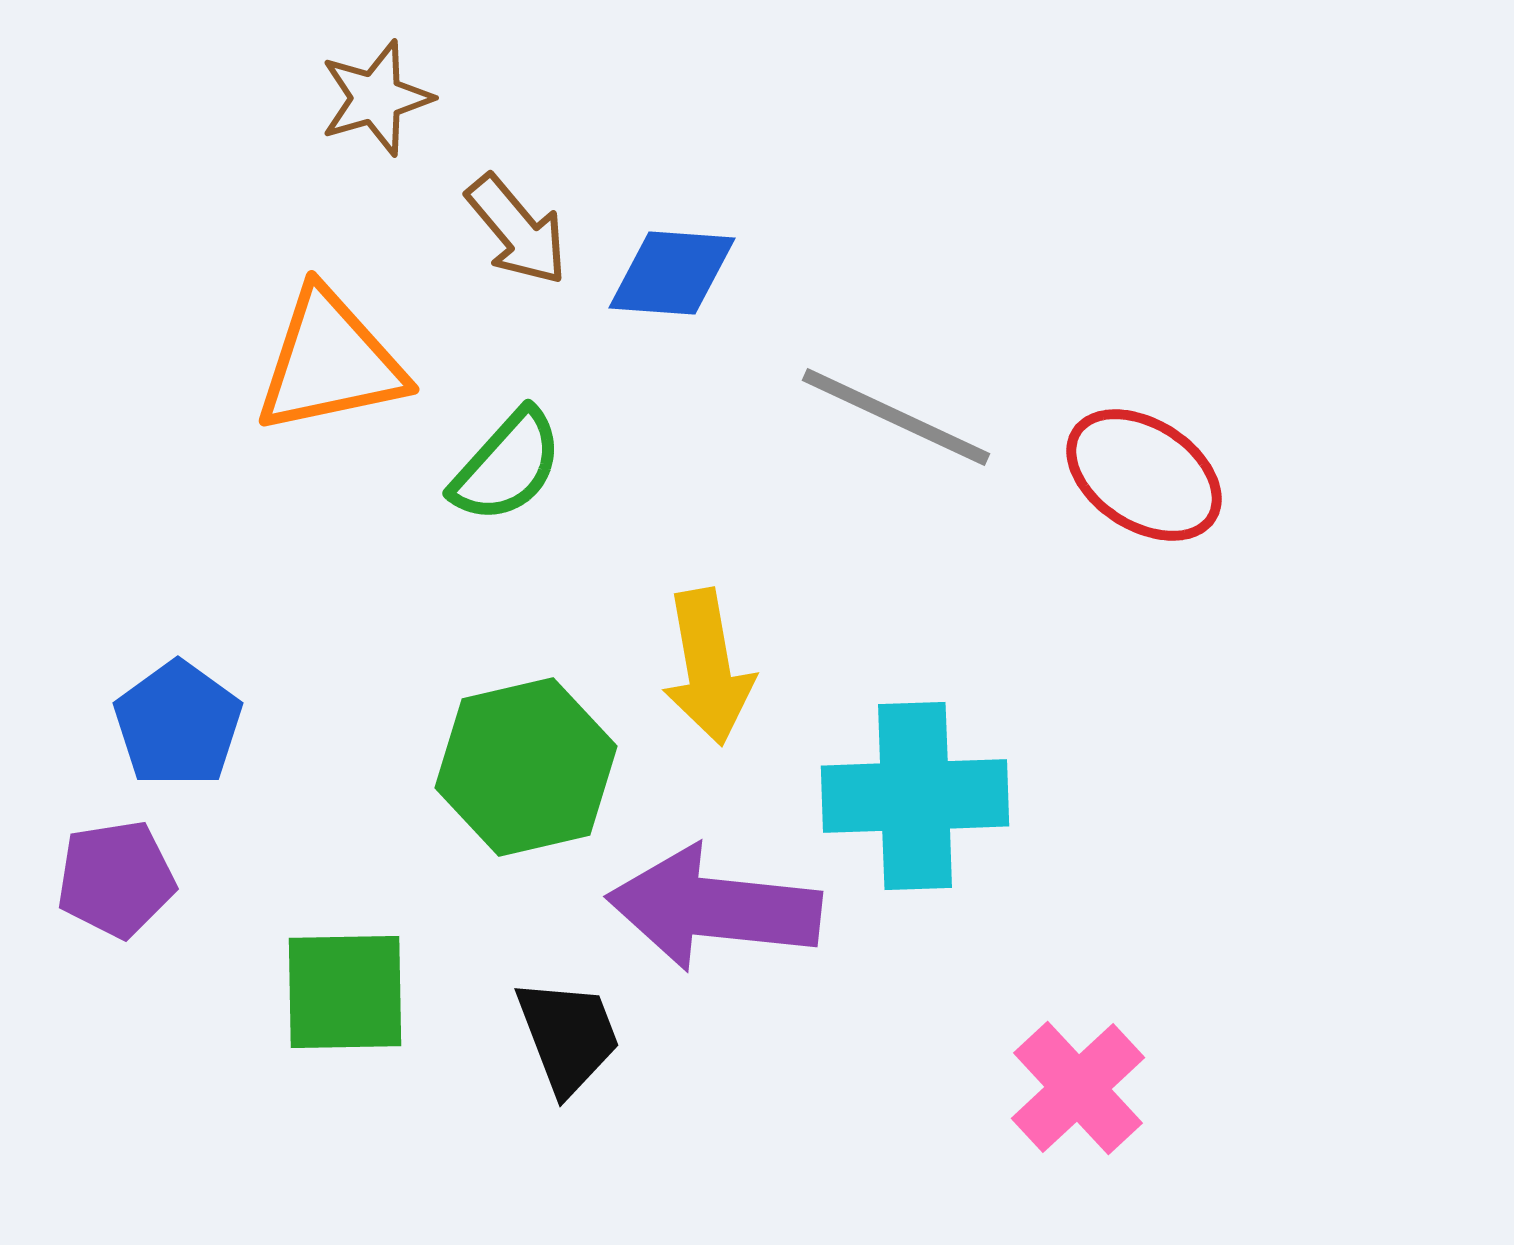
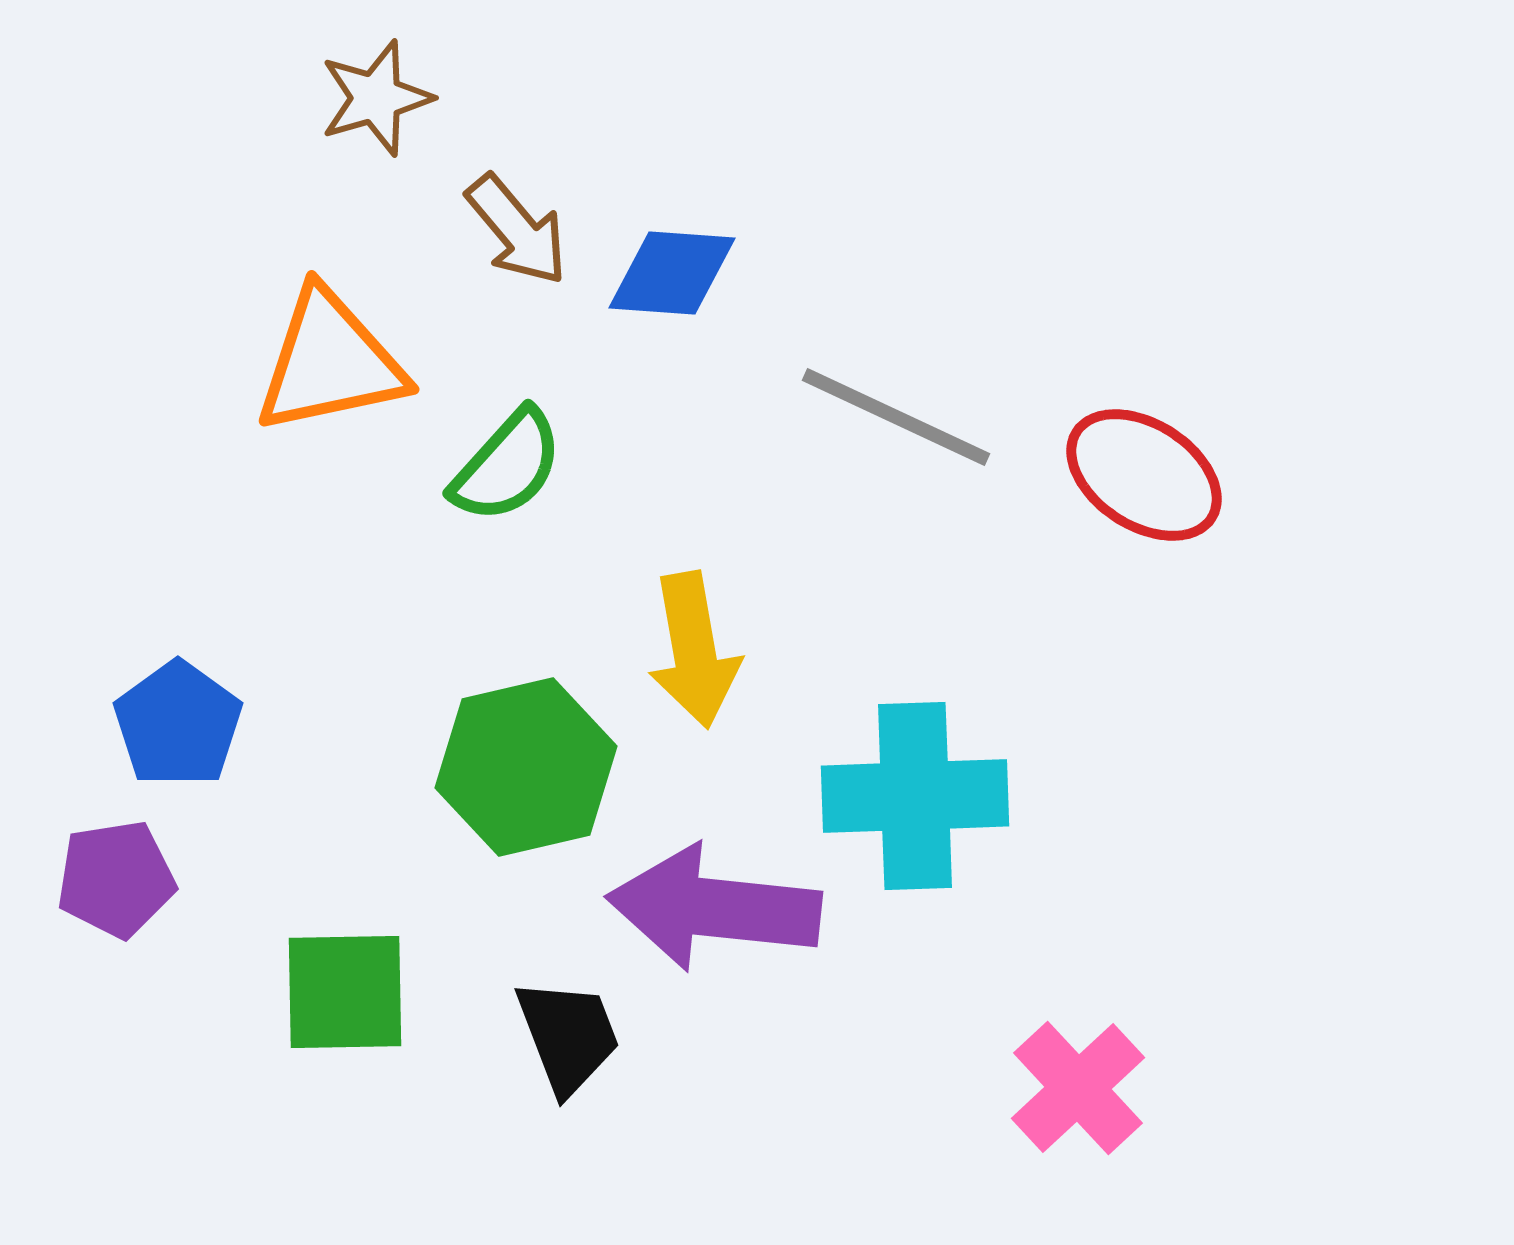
yellow arrow: moved 14 px left, 17 px up
